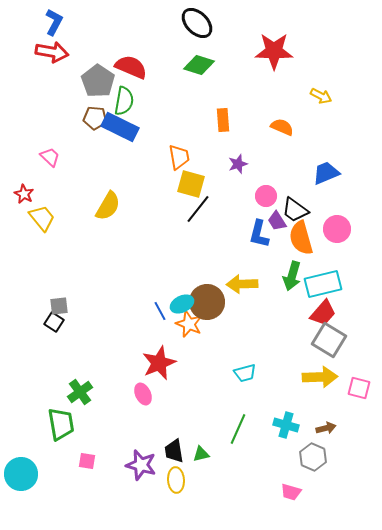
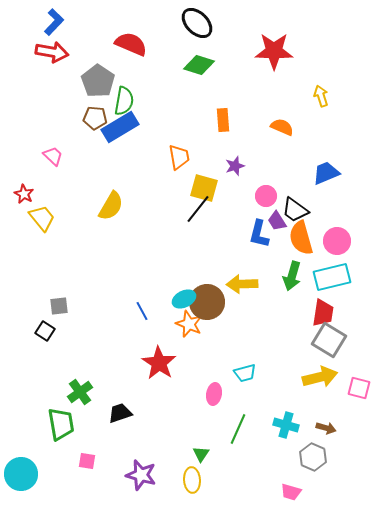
blue L-shape at (54, 22): rotated 16 degrees clockwise
red semicircle at (131, 67): moved 23 px up
yellow arrow at (321, 96): rotated 135 degrees counterclockwise
blue rectangle at (120, 127): rotated 57 degrees counterclockwise
pink trapezoid at (50, 157): moved 3 px right, 1 px up
purple star at (238, 164): moved 3 px left, 2 px down
yellow square at (191, 184): moved 13 px right, 4 px down
yellow semicircle at (108, 206): moved 3 px right
pink circle at (337, 229): moved 12 px down
cyan rectangle at (323, 284): moved 9 px right, 7 px up
cyan ellipse at (182, 304): moved 2 px right, 5 px up
blue line at (160, 311): moved 18 px left
red trapezoid at (323, 313): rotated 32 degrees counterclockwise
black square at (54, 322): moved 9 px left, 9 px down
red star at (159, 363): rotated 16 degrees counterclockwise
yellow arrow at (320, 377): rotated 12 degrees counterclockwise
pink ellipse at (143, 394): moved 71 px right; rotated 35 degrees clockwise
brown arrow at (326, 428): rotated 30 degrees clockwise
black trapezoid at (174, 451): moved 54 px left, 38 px up; rotated 80 degrees clockwise
green triangle at (201, 454): rotated 42 degrees counterclockwise
purple star at (141, 465): moved 10 px down
yellow ellipse at (176, 480): moved 16 px right
